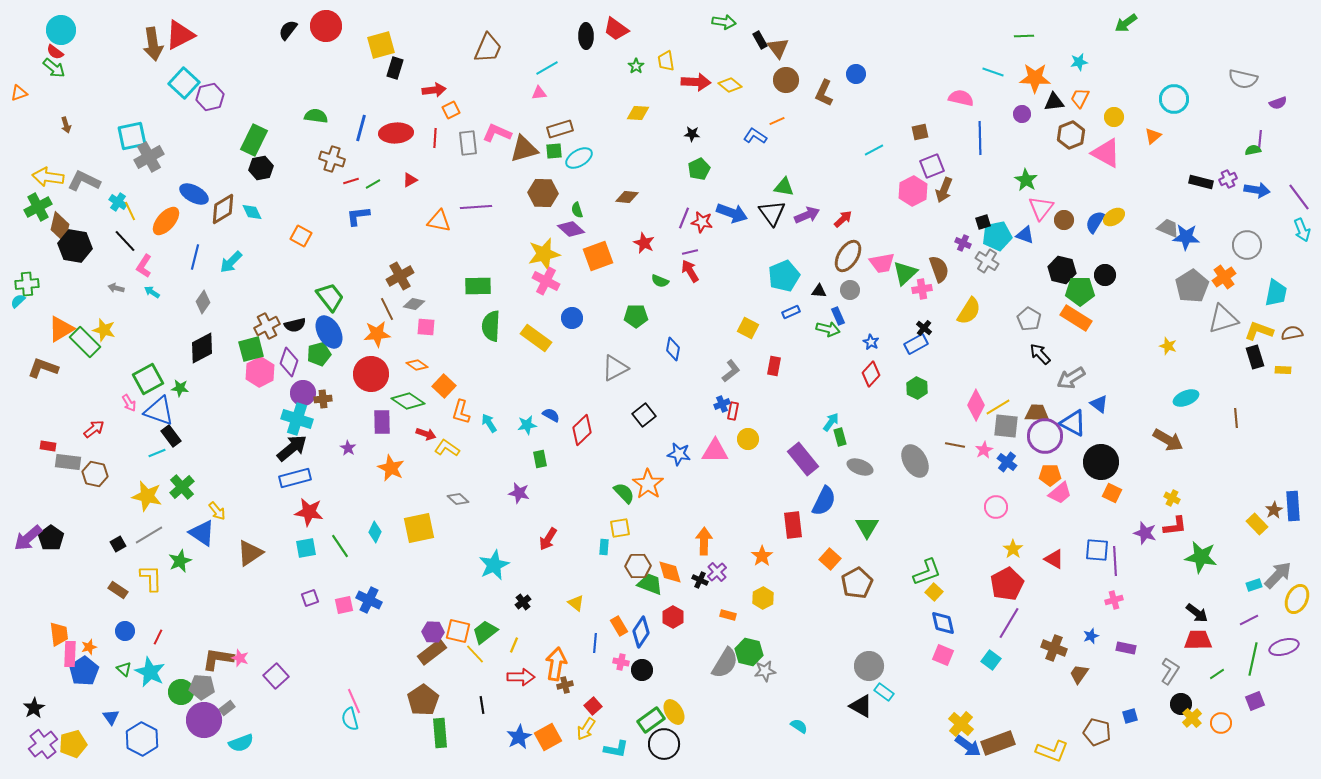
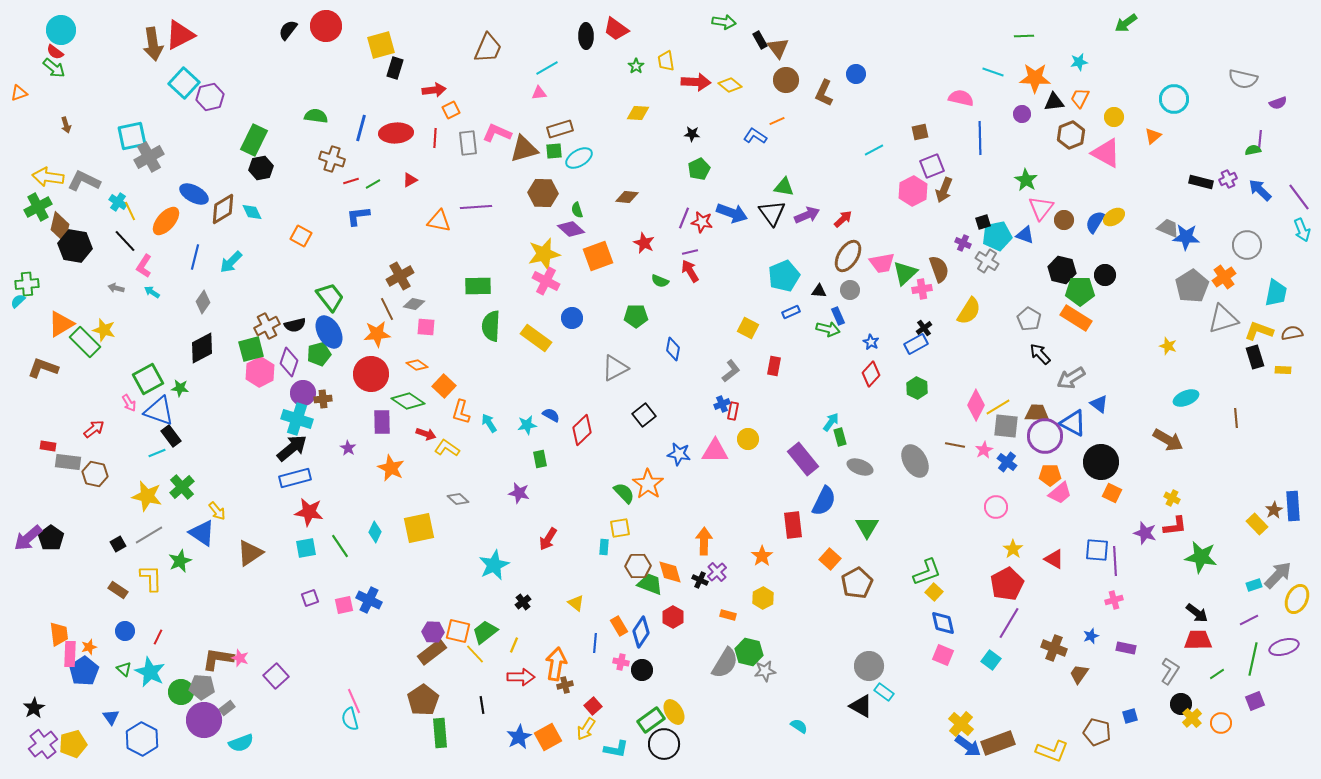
blue arrow at (1257, 190): moved 3 px right; rotated 145 degrees counterclockwise
black cross at (924, 328): rotated 14 degrees clockwise
orange triangle at (61, 329): moved 5 px up
